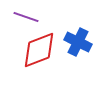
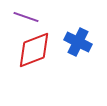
red diamond: moved 5 px left
